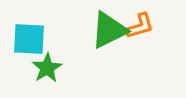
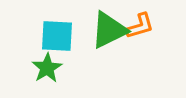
cyan square: moved 28 px right, 3 px up
